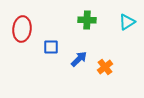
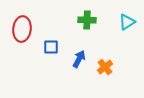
blue arrow: rotated 18 degrees counterclockwise
